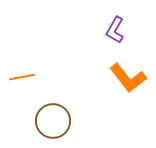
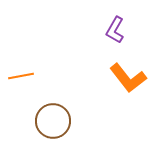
orange line: moved 1 px left, 1 px up
